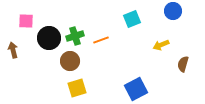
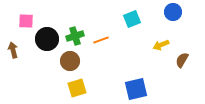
blue circle: moved 1 px down
black circle: moved 2 px left, 1 px down
brown semicircle: moved 1 px left, 4 px up; rotated 14 degrees clockwise
blue square: rotated 15 degrees clockwise
